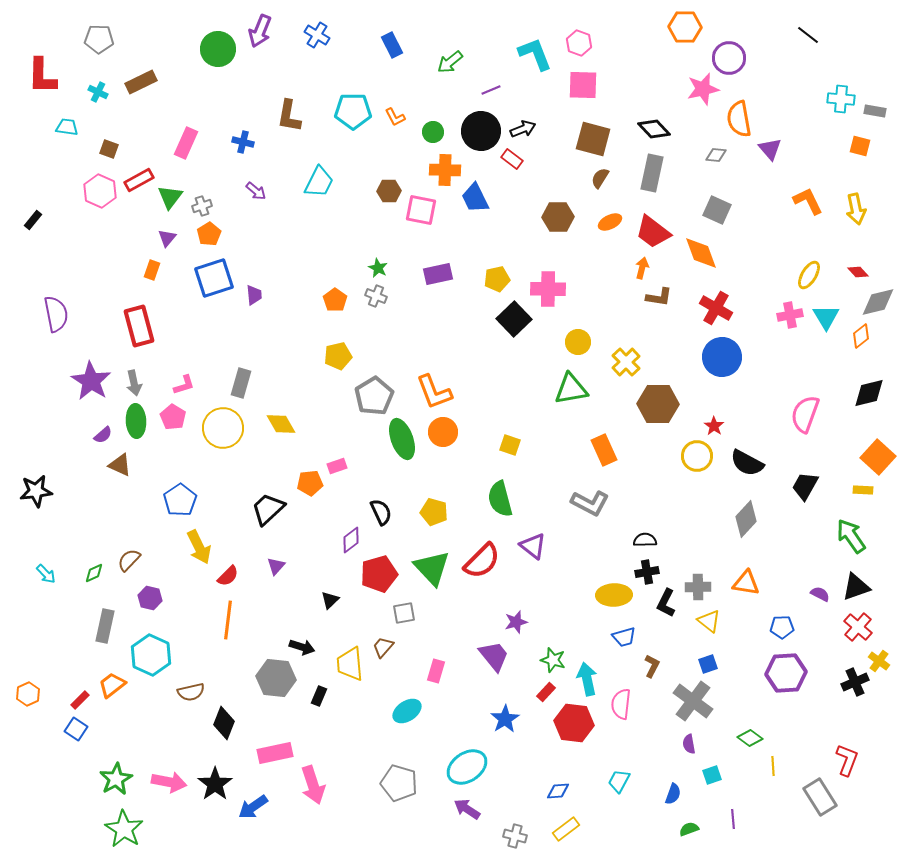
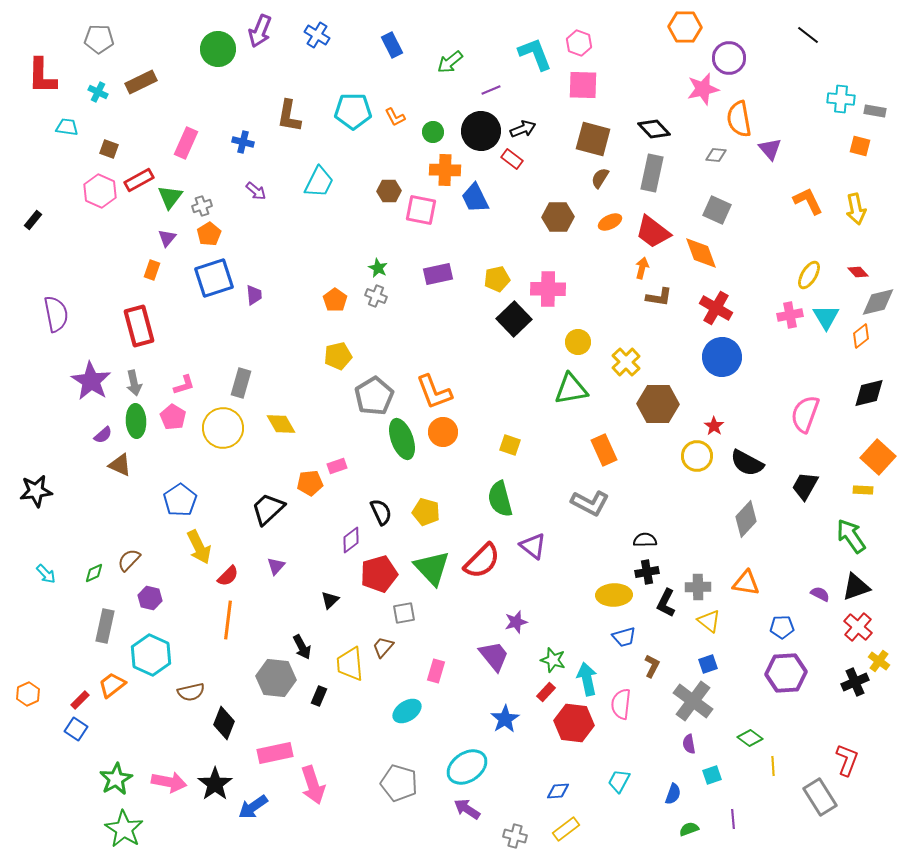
yellow pentagon at (434, 512): moved 8 px left
black arrow at (302, 647): rotated 45 degrees clockwise
